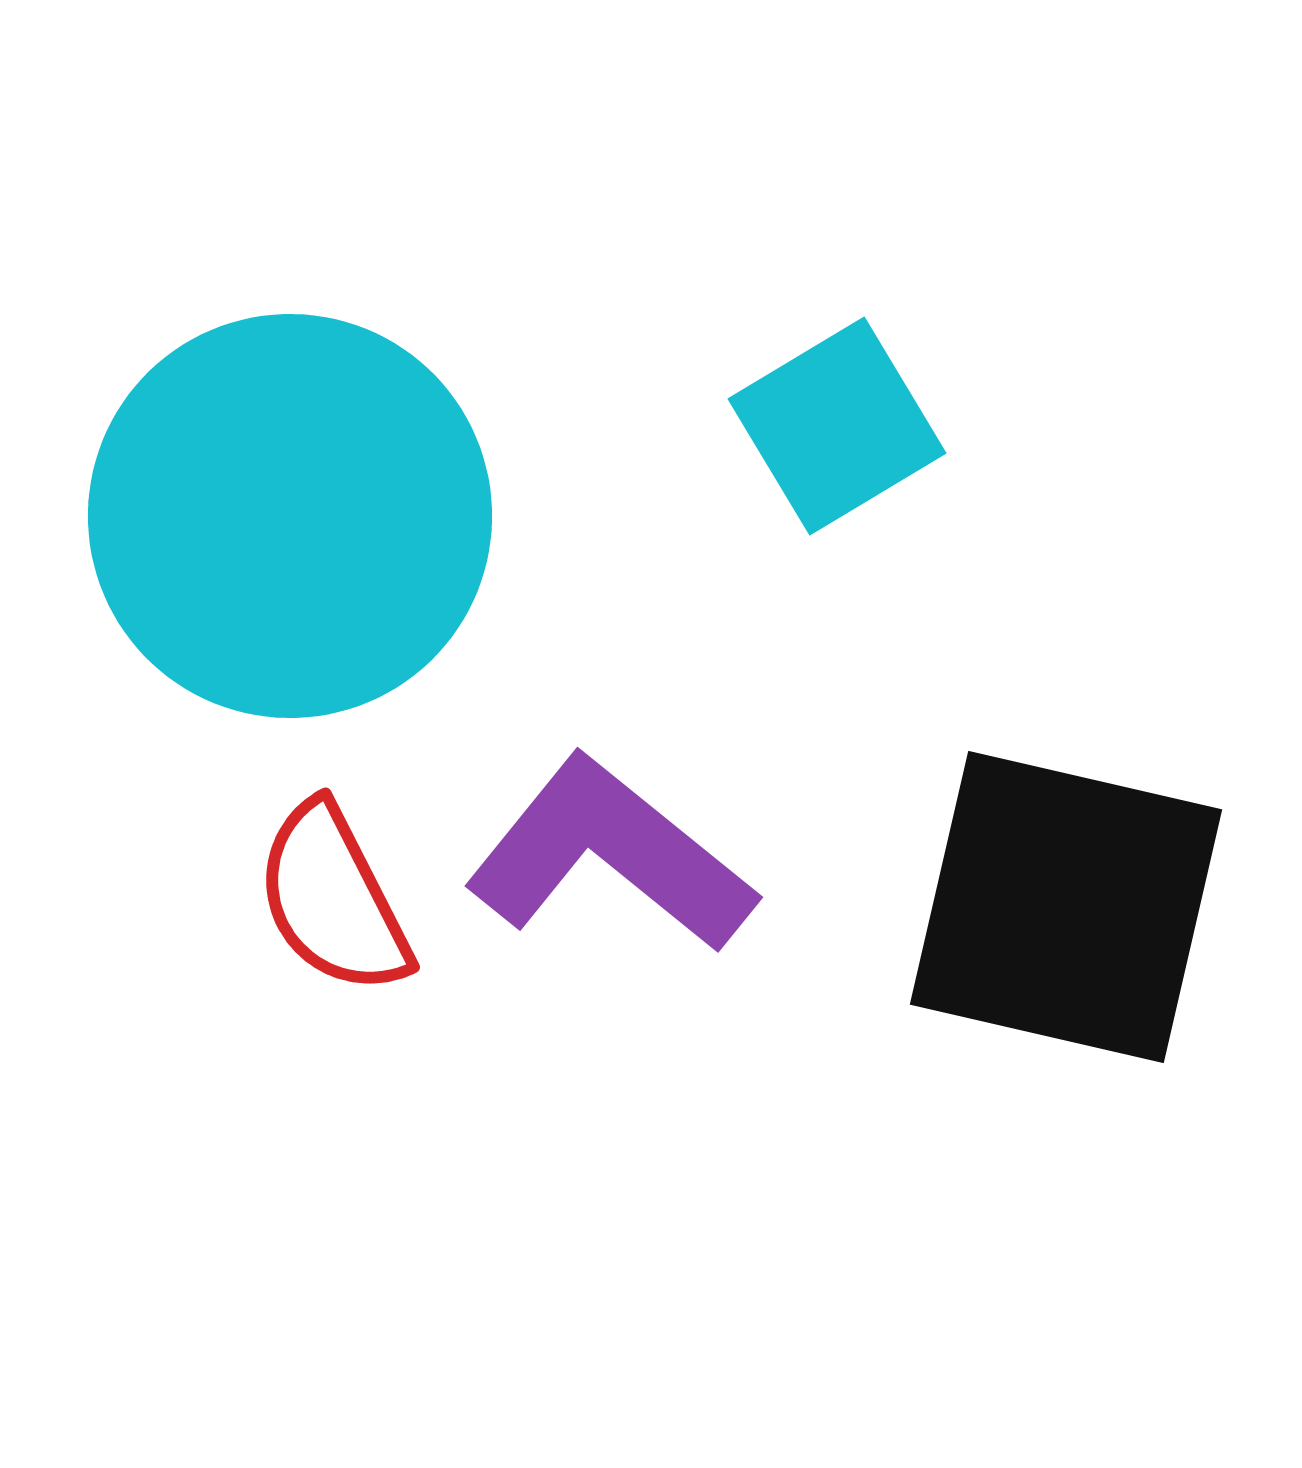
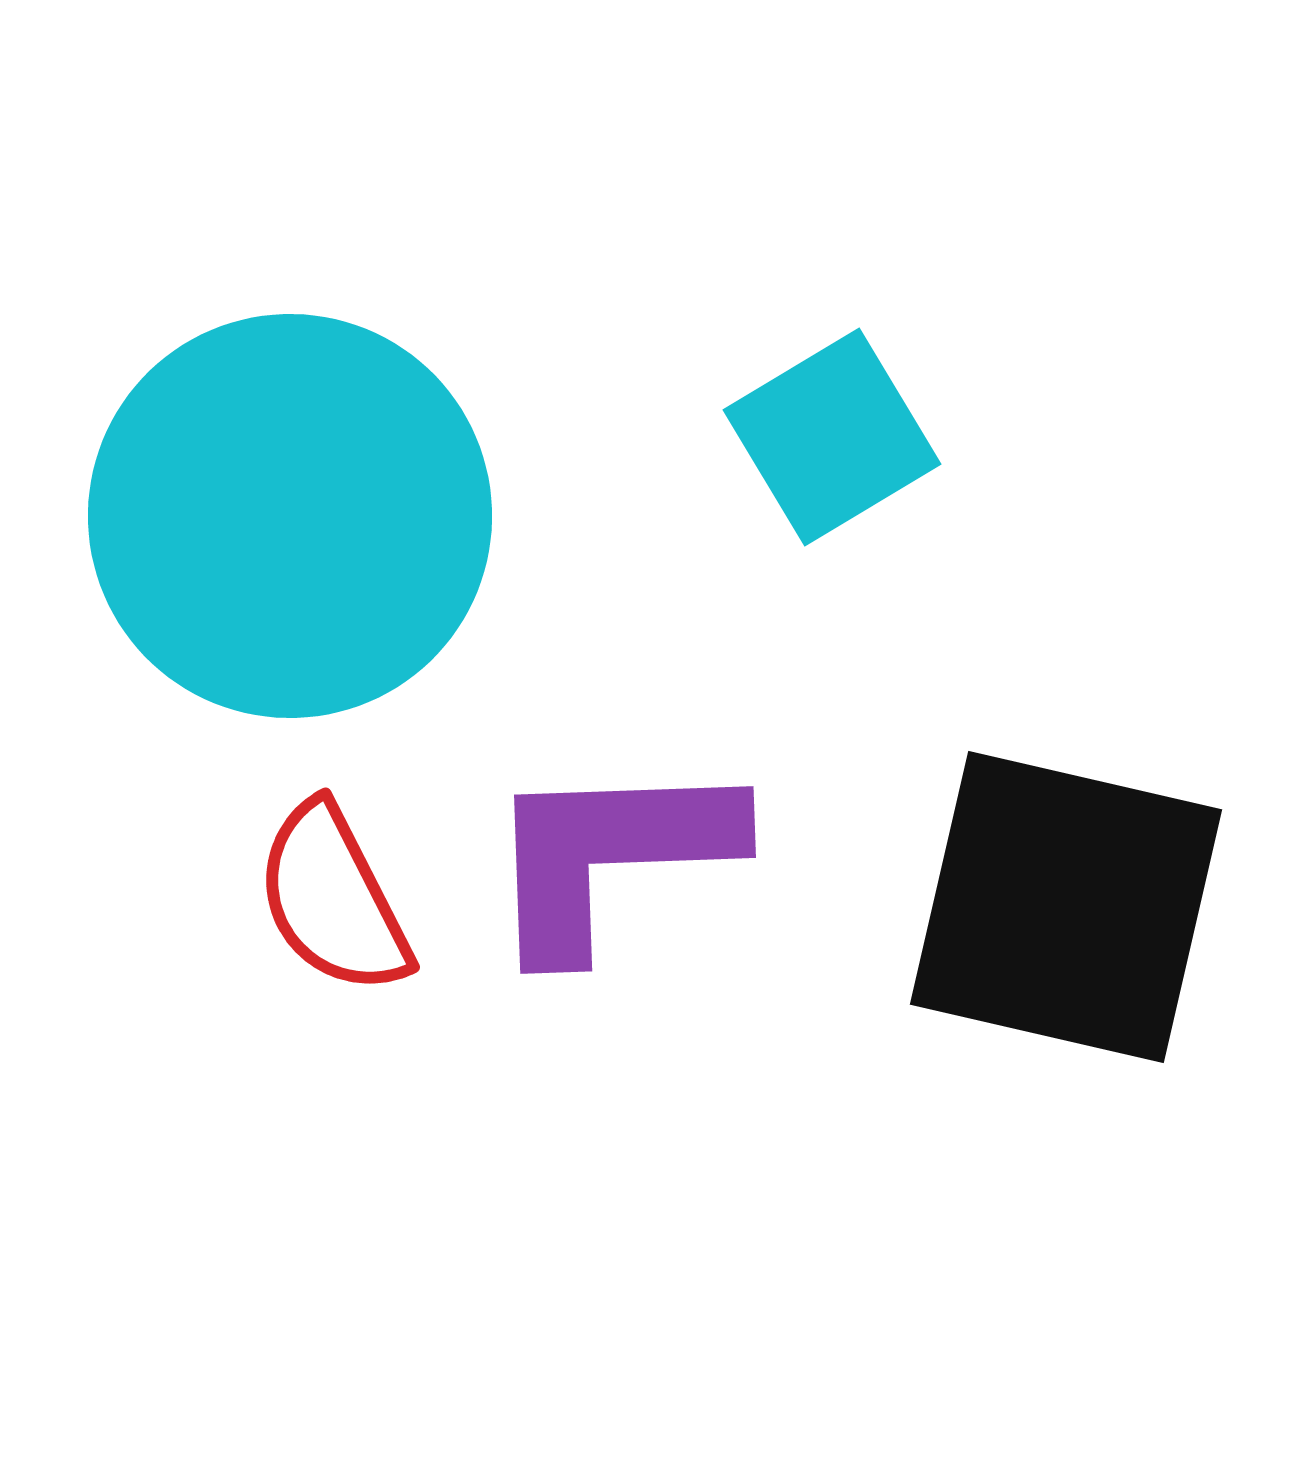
cyan square: moved 5 px left, 11 px down
purple L-shape: rotated 41 degrees counterclockwise
